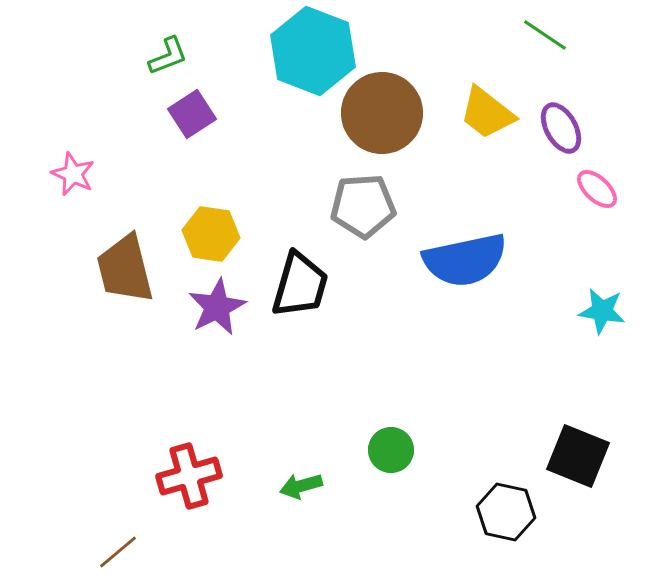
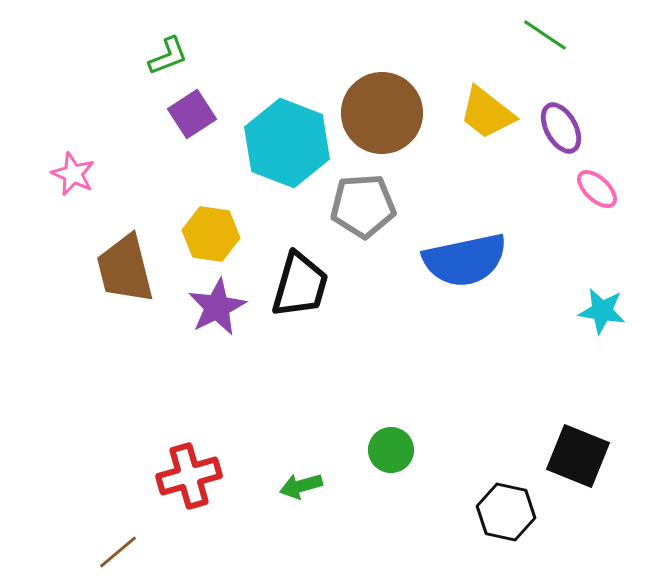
cyan hexagon: moved 26 px left, 92 px down
